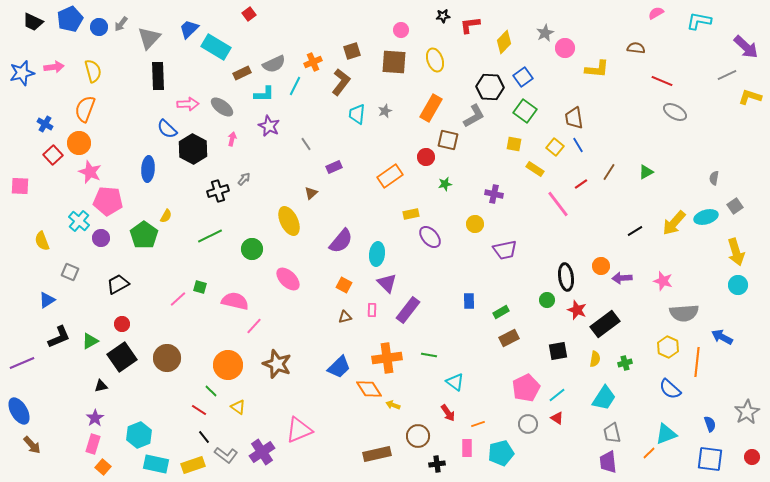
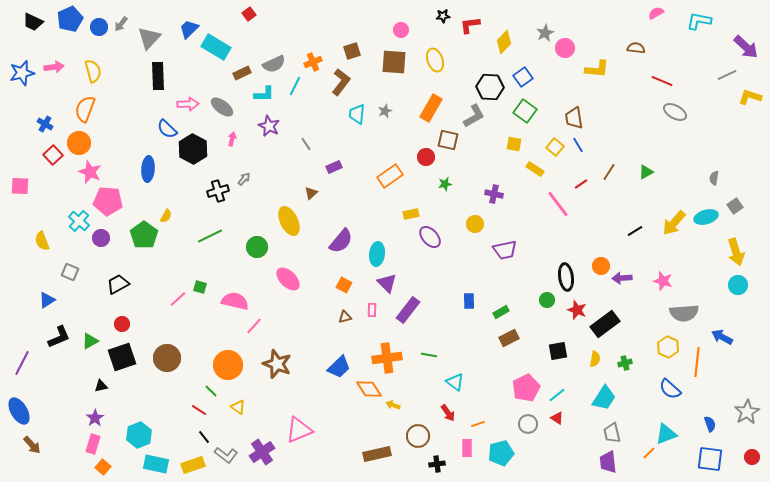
green circle at (252, 249): moved 5 px right, 2 px up
black square at (122, 357): rotated 16 degrees clockwise
purple line at (22, 363): rotated 40 degrees counterclockwise
